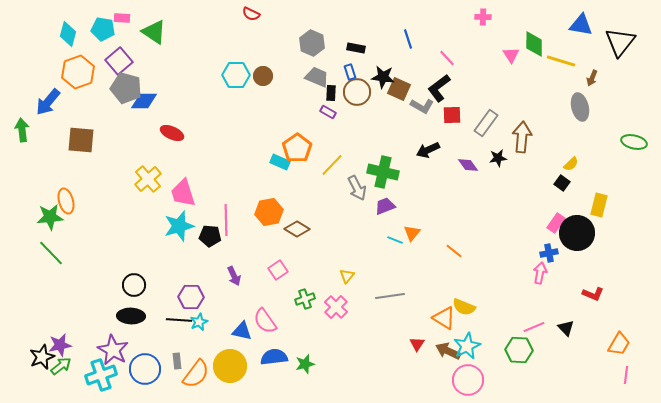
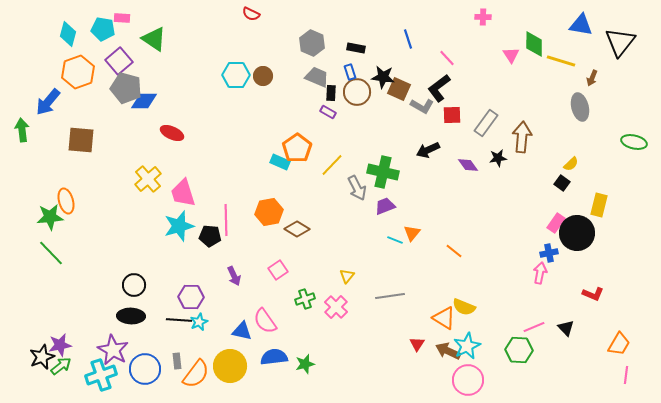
green triangle at (154, 32): moved 7 px down
